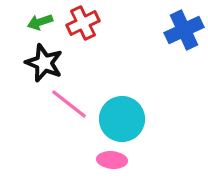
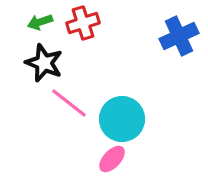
red cross: rotated 8 degrees clockwise
blue cross: moved 5 px left, 6 px down
pink line: moved 1 px up
pink ellipse: moved 1 px up; rotated 52 degrees counterclockwise
